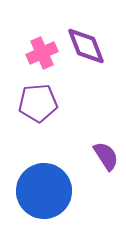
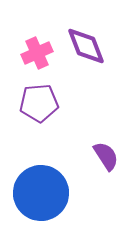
pink cross: moved 5 px left
purple pentagon: moved 1 px right
blue circle: moved 3 px left, 2 px down
